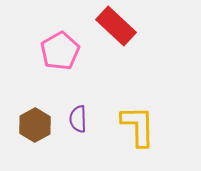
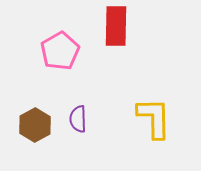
red rectangle: rotated 48 degrees clockwise
yellow L-shape: moved 16 px right, 8 px up
